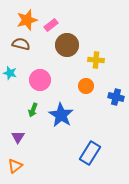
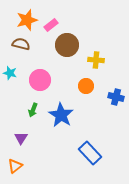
purple triangle: moved 3 px right, 1 px down
blue rectangle: rotated 75 degrees counterclockwise
